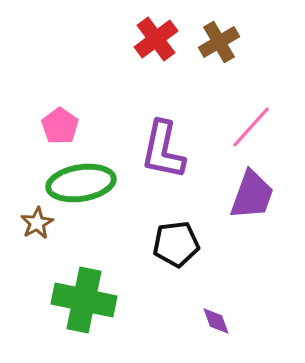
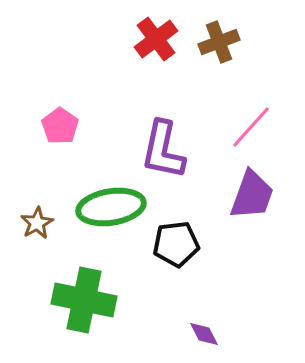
brown cross: rotated 9 degrees clockwise
green ellipse: moved 30 px right, 24 px down
purple diamond: moved 12 px left, 13 px down; rotated 8 degrees counterclockwise
